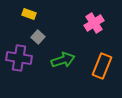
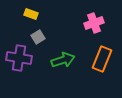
yellow rectangle: moved 2 px right
pink cross: rotated 12 degrees clockwise
gray square: rotated 16 degrees clockwise
orange rectangle: moved 7 px up
